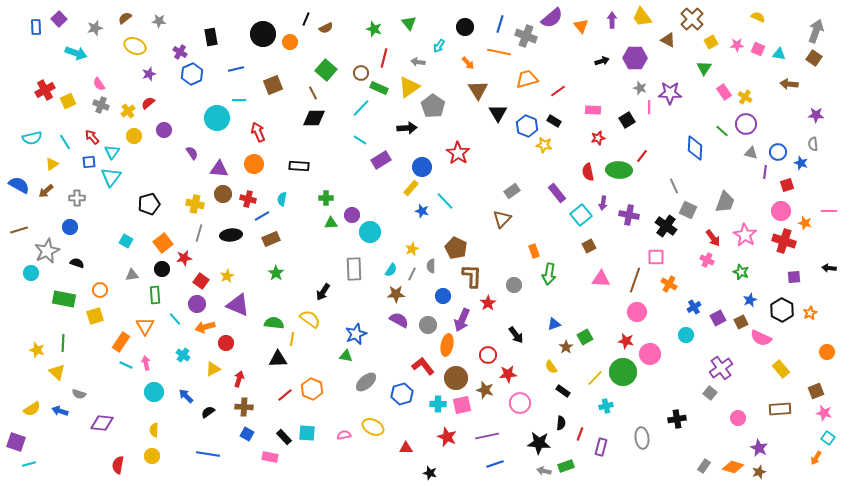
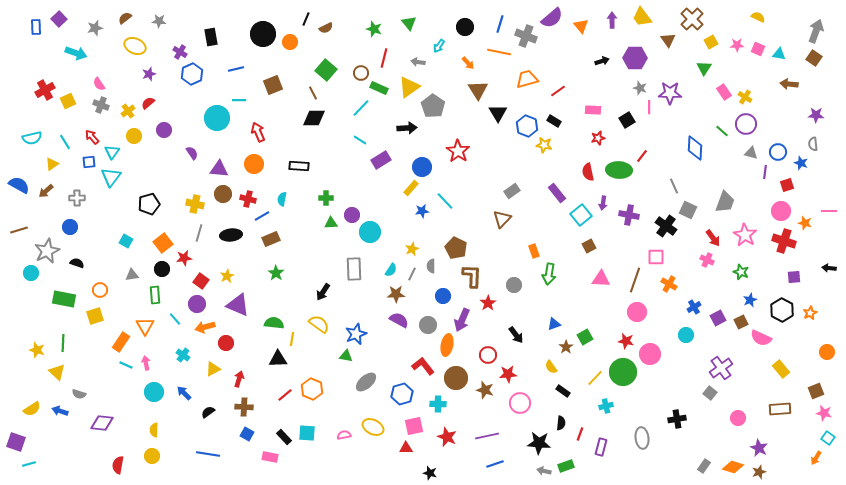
brown triangle at (668, 40): rotated 28 degrees clockwise
red star at (458, 153): moved 2 px up
blue star at (422, 211): rotated 24 degrees counterclockwise
yellow semicircle at (310, 319): moved 9 px right, 5 px down
blue arrow at (186, 396): moved 2 px left, 3 px up
pink square at (462, 405): moved 48 px left, 21 px down
